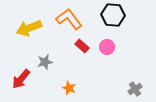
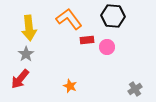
black hexagon: moved 1 px down
yellow arrow: rotated 75 degrees counterclockwise
red rectangle: moved 5 px right, 6 px up; rotated 48 degrees counterclockwise
gray star: moved 19 px left, 8 px up; rotated 21 degrees counterclockwise
red arrow: moved 1 px left
orange star: moved 1 px right, 2 px up
